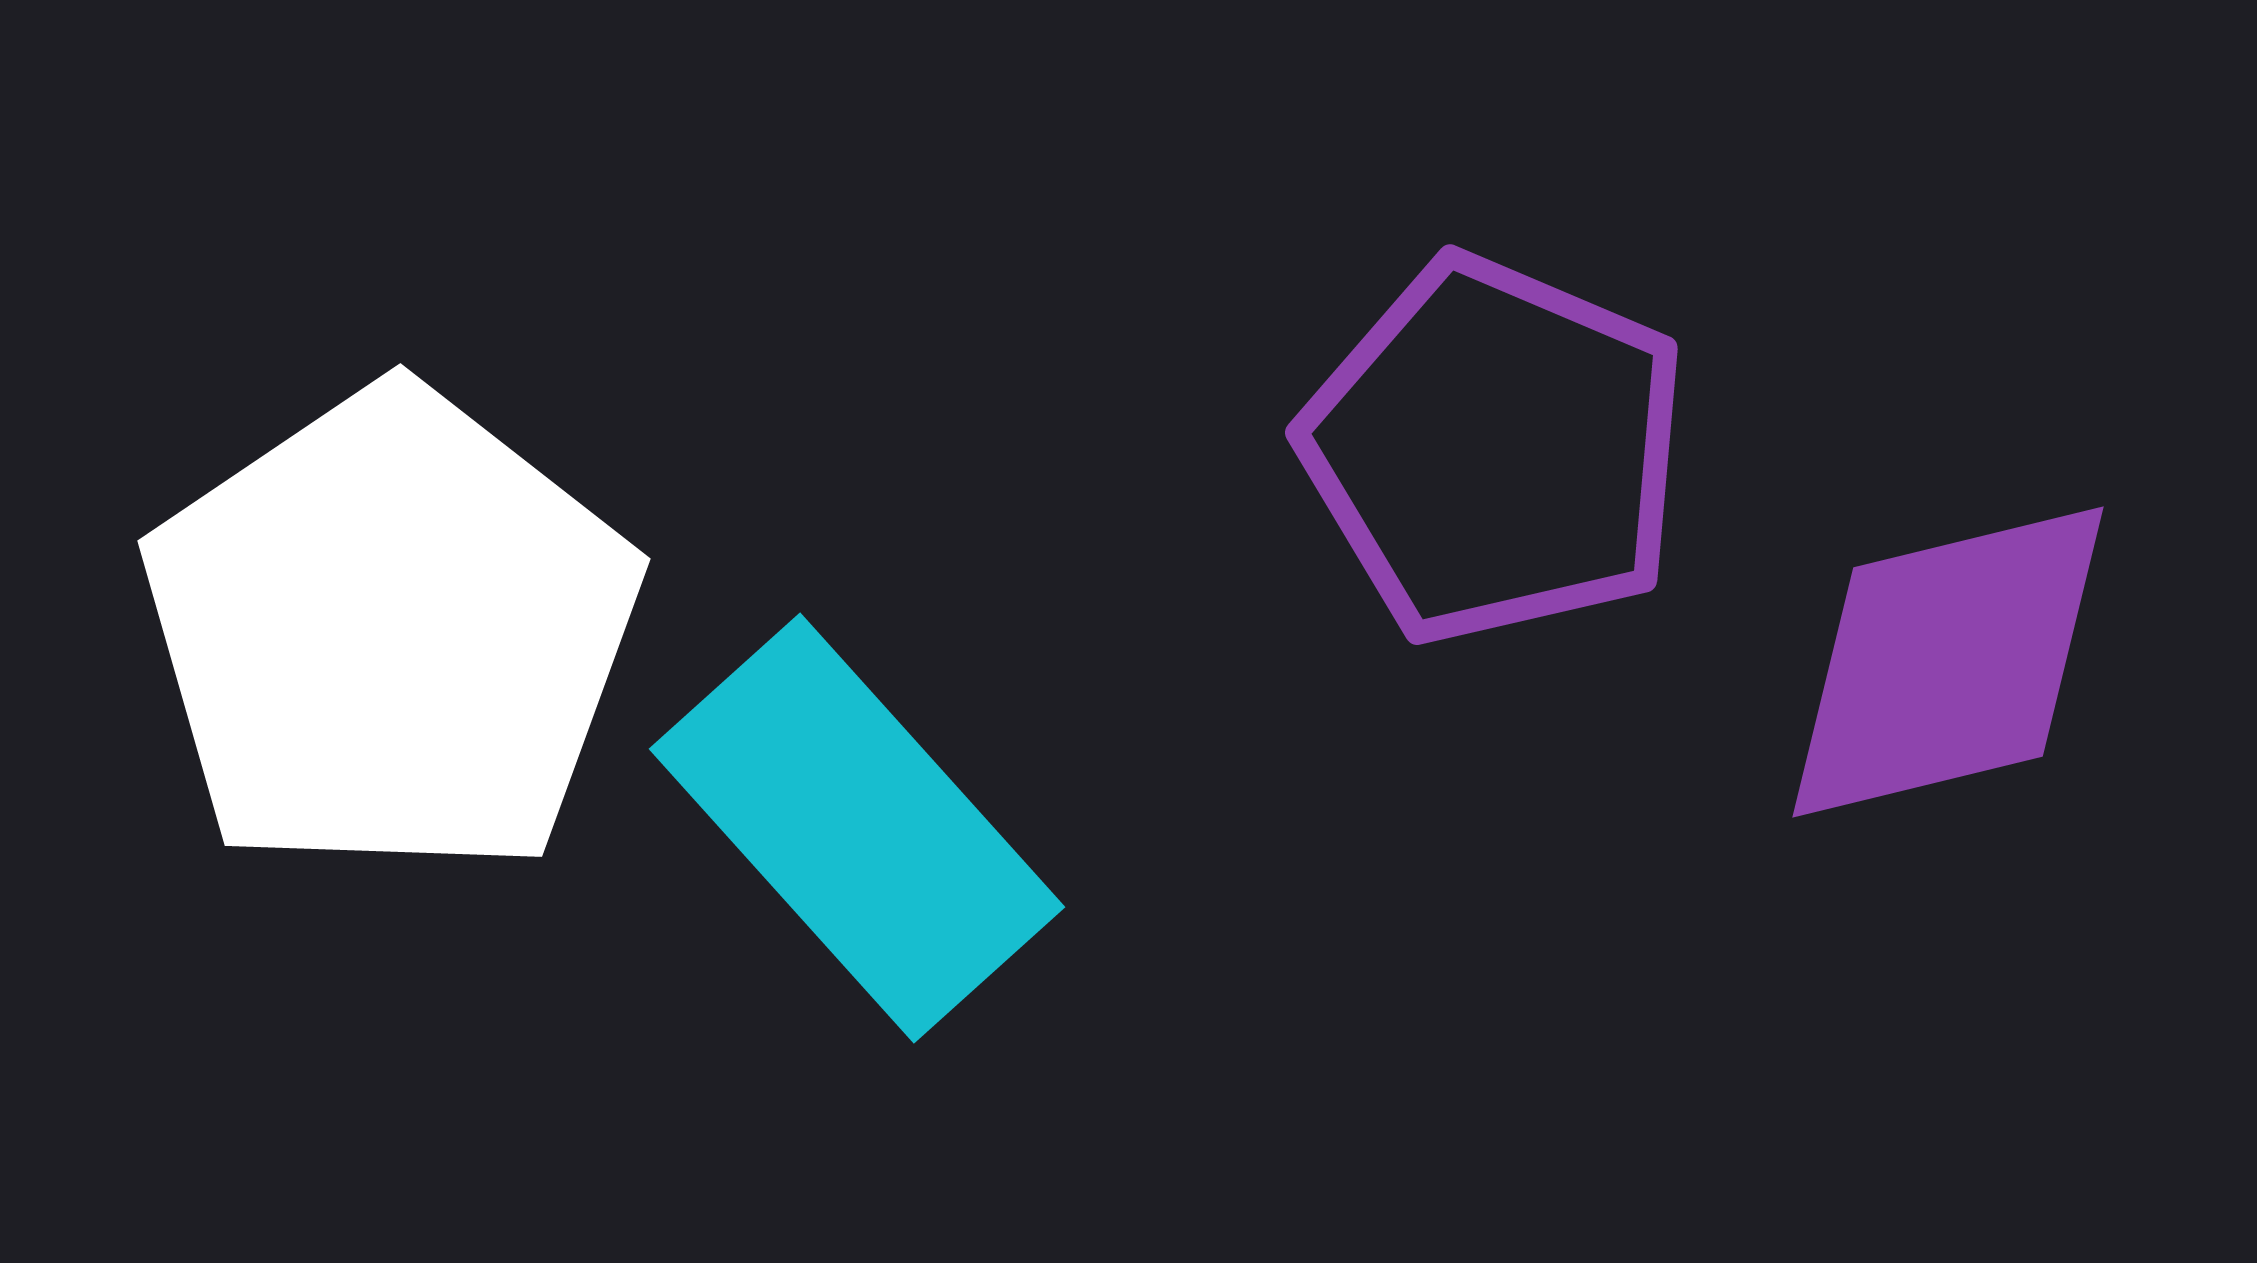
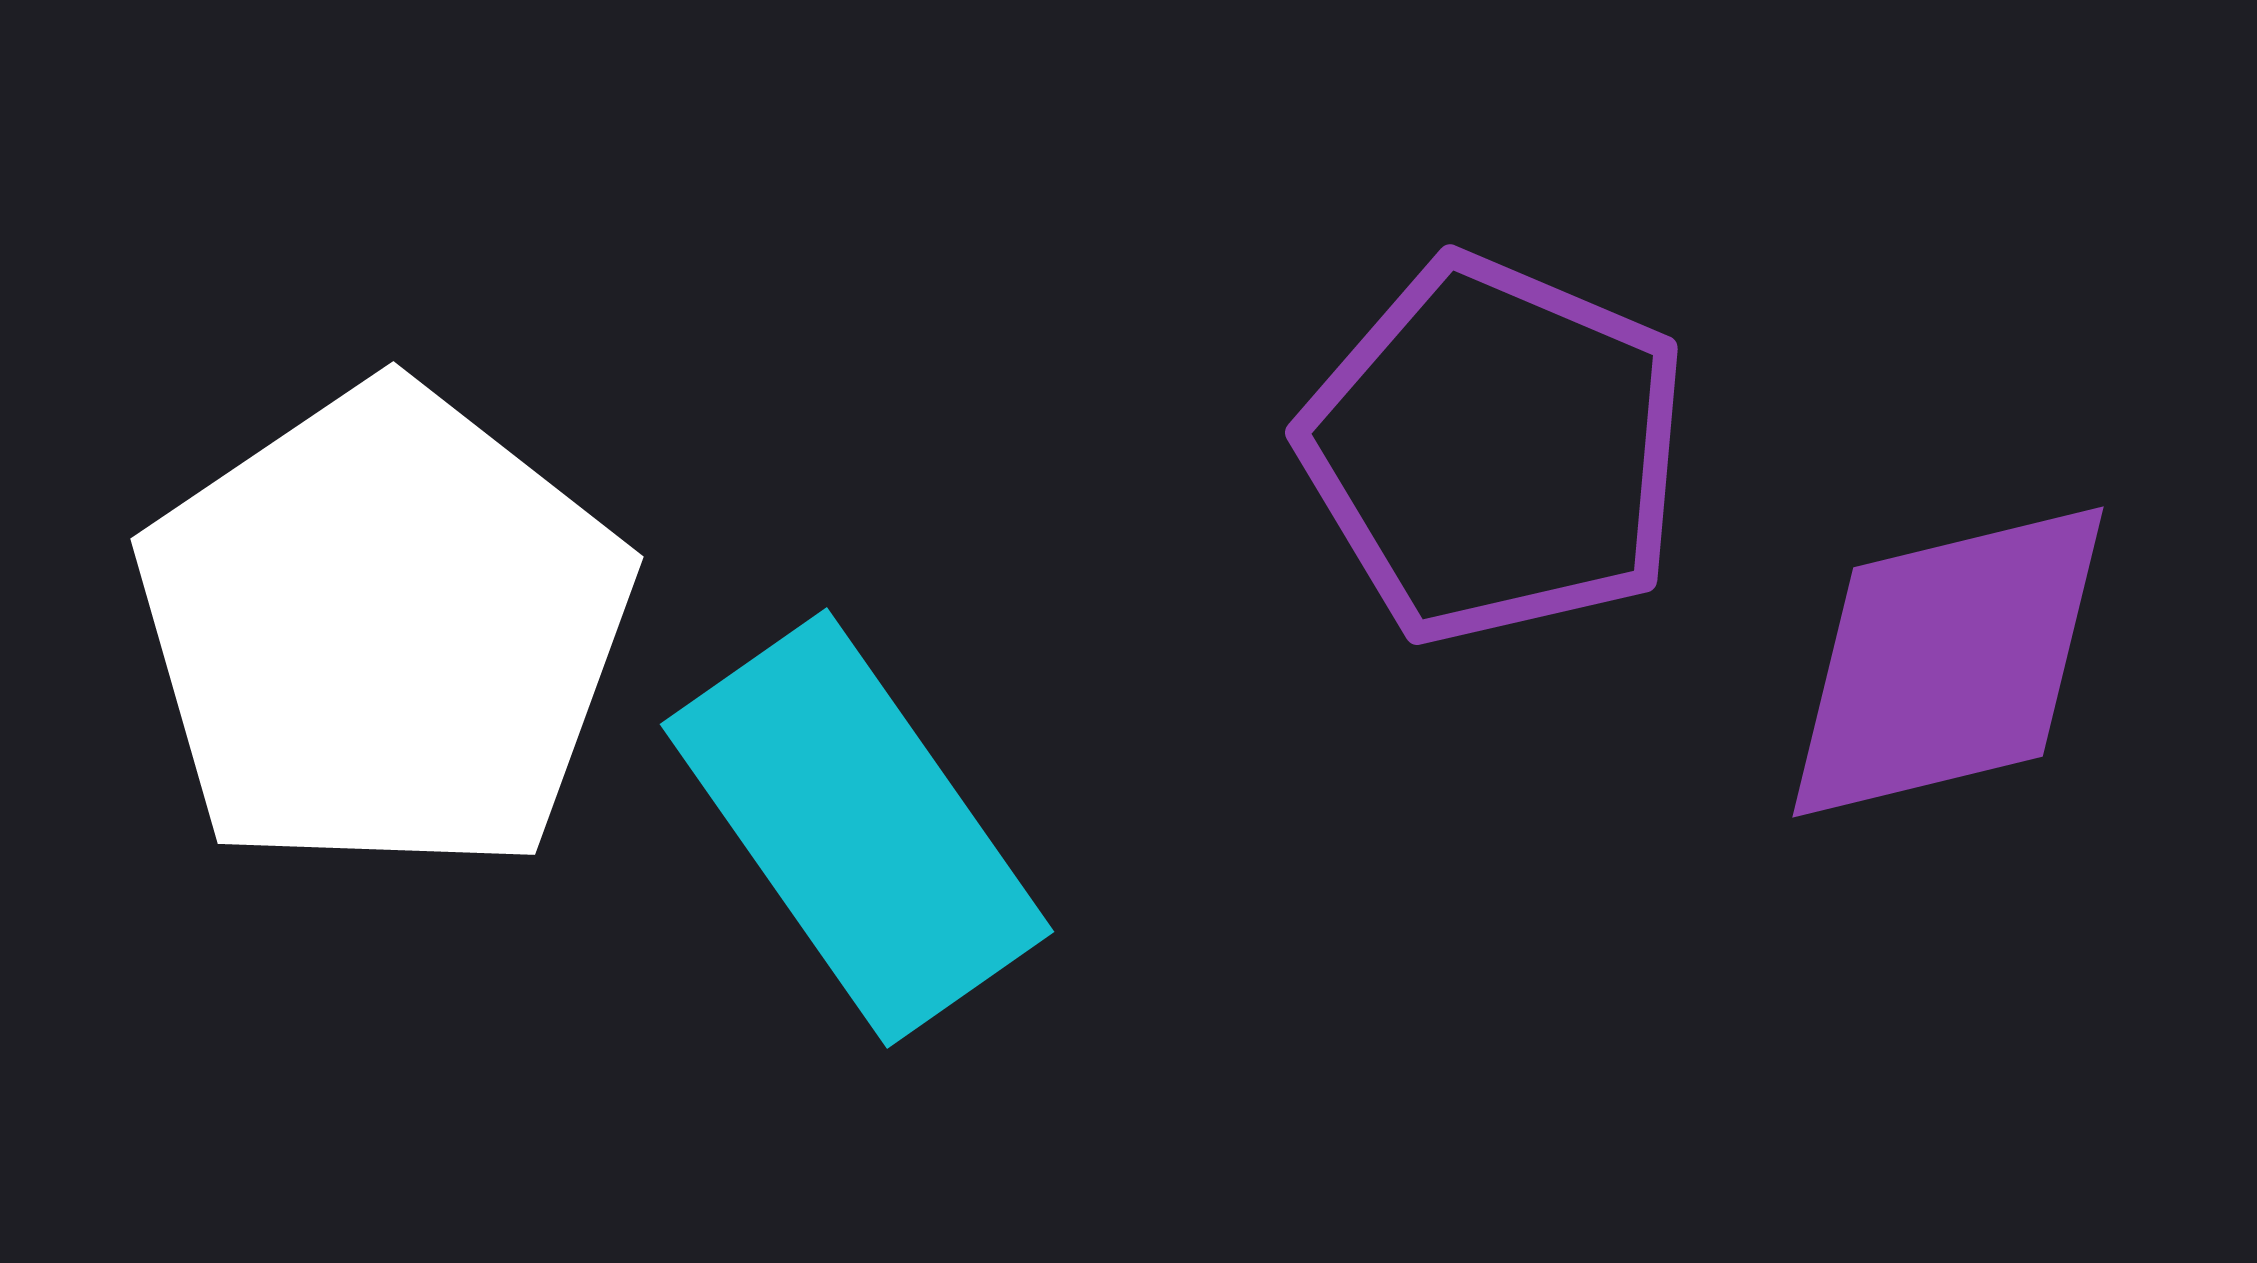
white pentagon: moved 7 px left, 2 px up
cyan rectangle: rotated 7 degrees clockwise
